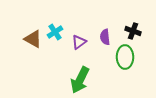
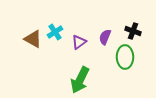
purple semicircle: rotated 28 degrees clockwise
